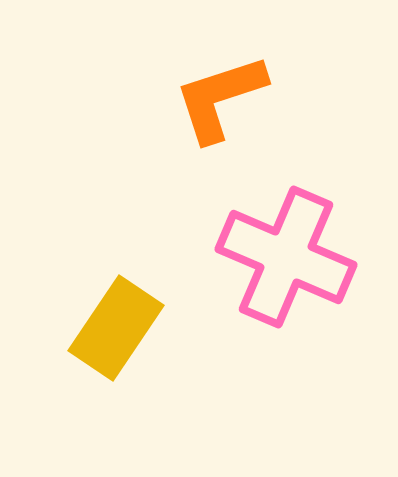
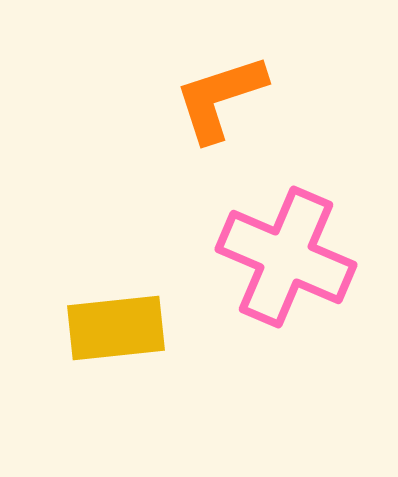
yellow rectangle: rotated 50 degrees clockwise
